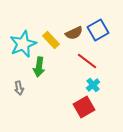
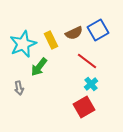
yellow rectangle: rotated 18 degrees clockwise
green arrow: rotated 30 degrees clockwise
cyan cross: moved 2 px left, 1 px up
